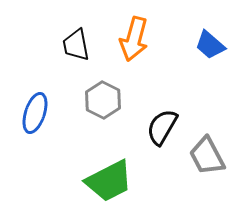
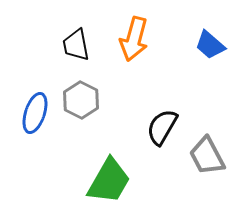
gray hexagon: moved 22 px left
green trapezoid: rotated 33 degrees counterclockwise
